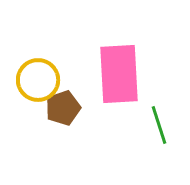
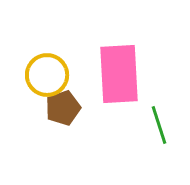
yellow circle: moved 9 px right, 5 px up
